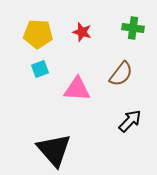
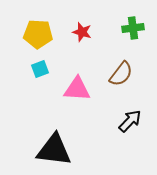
green cross: rotated 15 degrees counterclockwise
black triangle: rotated 42 degrees counterclockwise
